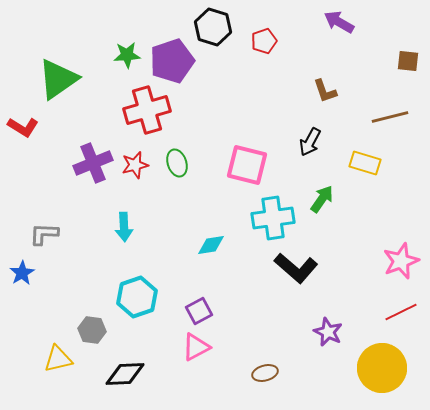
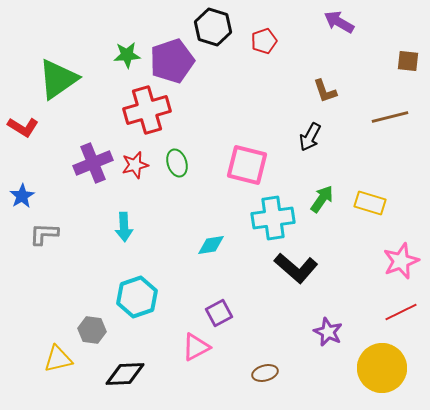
black arrow: moved 5 px up
yellow rectangle: moved 5 px right, 40 px down
blue star: moved 77 px up
purple square: moved 20 px right, 2 px down
